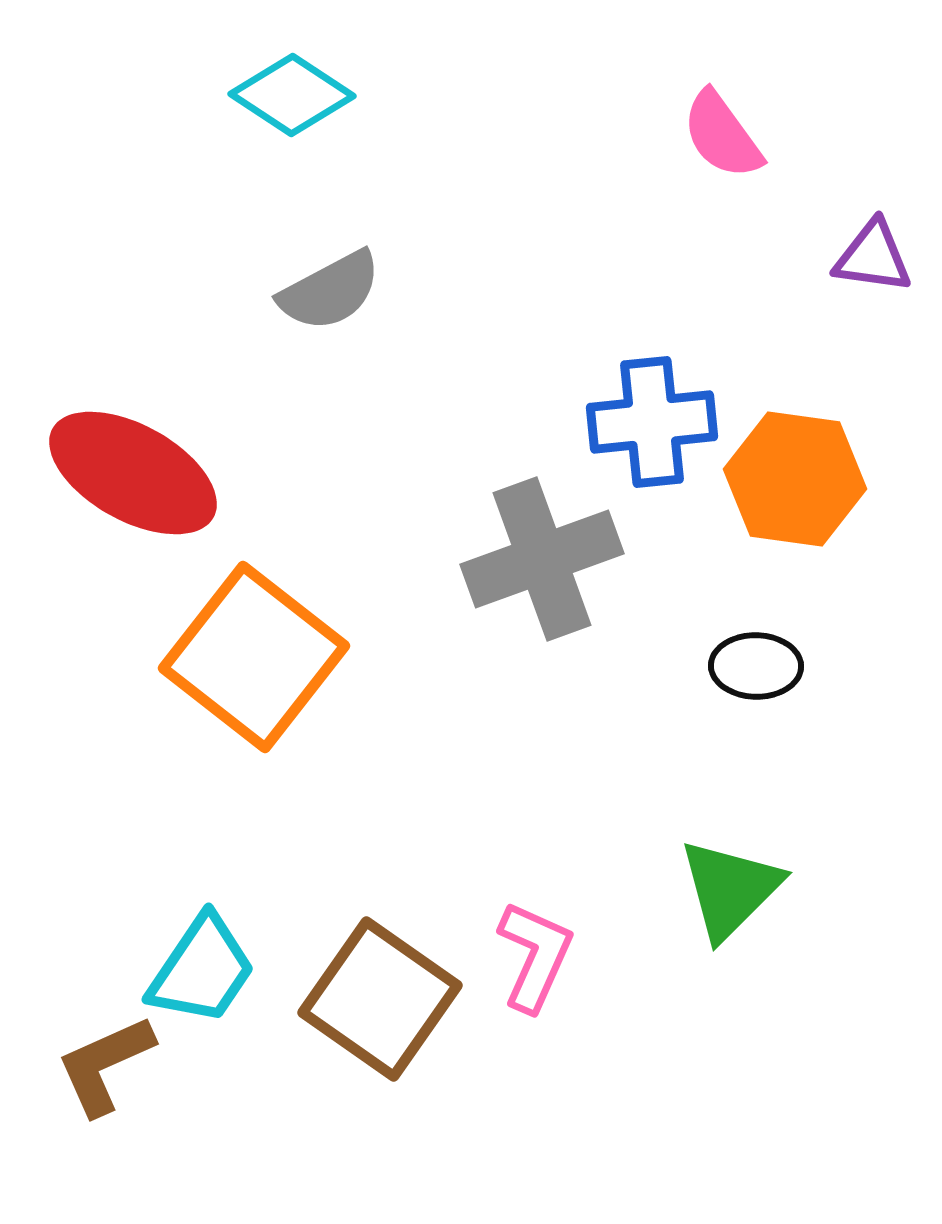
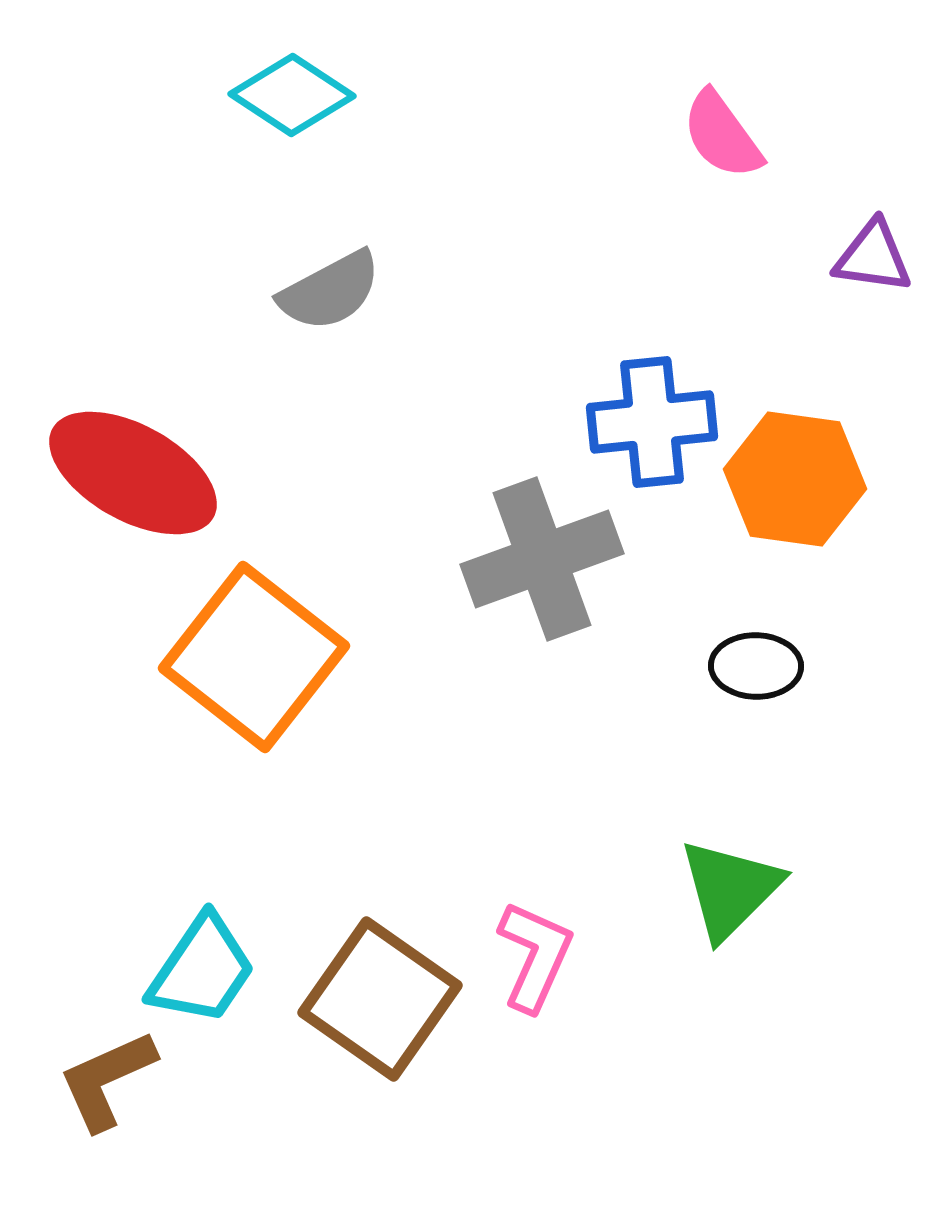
brown L-shape: moved 2 px right, 15 px down
